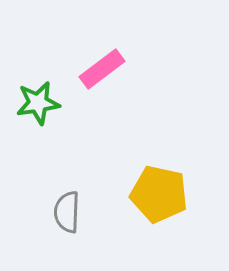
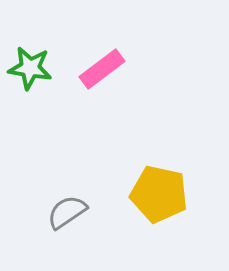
green star: moved 8 px left, 35 px up; rotated 18 degrees clockwise
gray semicircle: rotated 54 degrees clockwise
